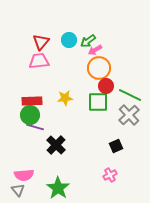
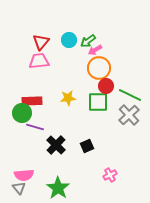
yellow star: moved 3 px right
green circle: moved 8 px left, 2 px up
black square: moved 29 px left
gray triangle: moved 1 px right, 2 px up
